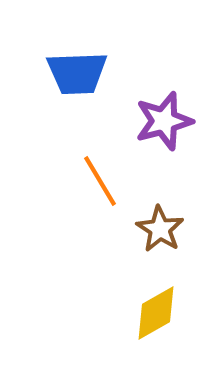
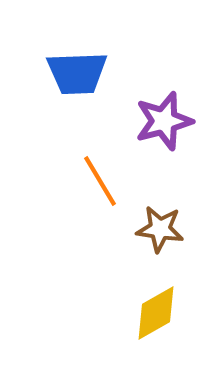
brown star: rotated 24 degrees counterclockwise
